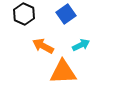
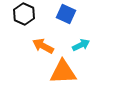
blue square: rotated 30 degrees counterclockwise
